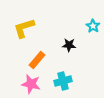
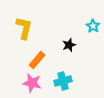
yellow L-shape: rotated 120 degrees clockwise
black star: rotated 24 degrees counterclockwise
pink star: moved 1 px right, 1 px up
